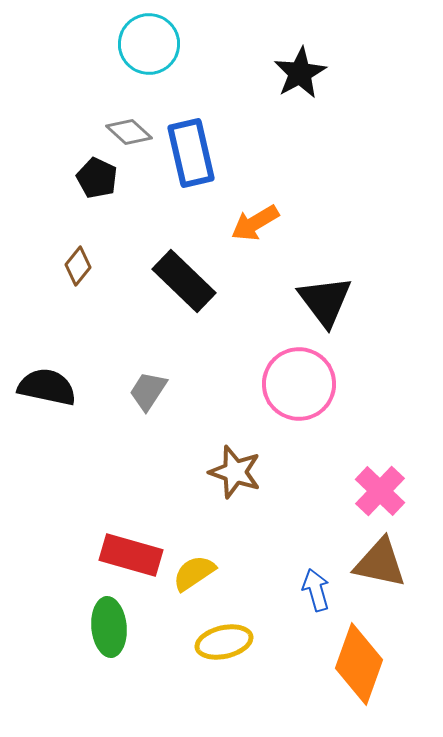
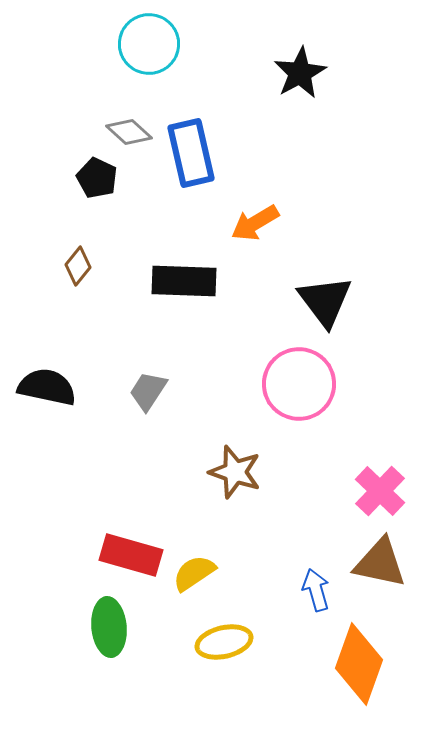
black rectangle: rotated 42 degrees counterclockwise
